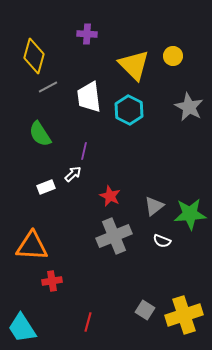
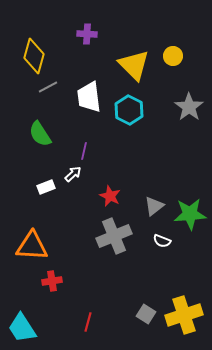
gray star: rotated 8 degrees clockwise
gray square: moved 1 px right, 4 px down
